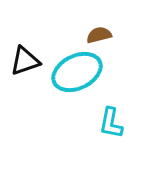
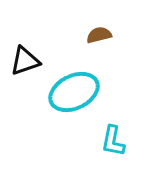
cyan ellipse: moved 3 px left, 20 px down
cyan L-shape: moved 2 px right, 18 px down
